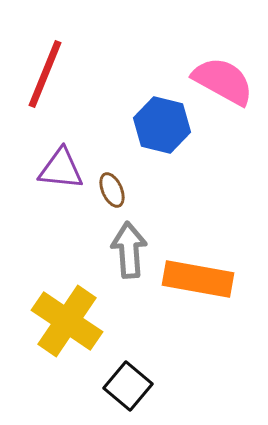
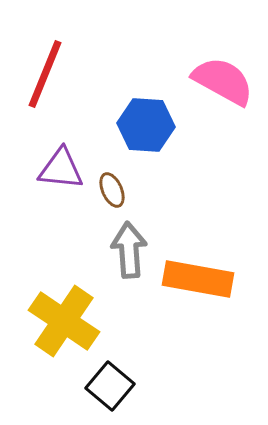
blue hexagon: moved 16 px left; rotated 10 degrees counterclockwise
yellow cross: moved 3 px left
black square: moved 18 px left
